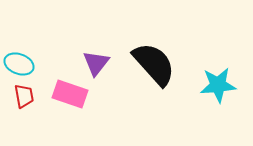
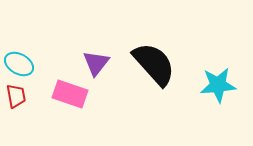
cyan ellipse: rotated 8 degrees clockwise
red trapezoid: moved 8 px left
